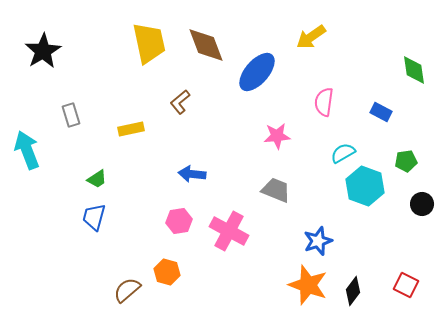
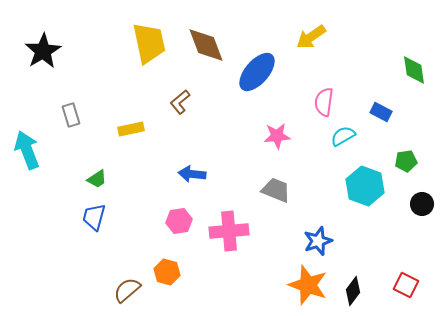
cyan semicircle: moved 17 px up
pink cross: rotated 33 degrees counterclockwise
